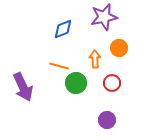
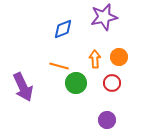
orange circle: moved 9 px down
